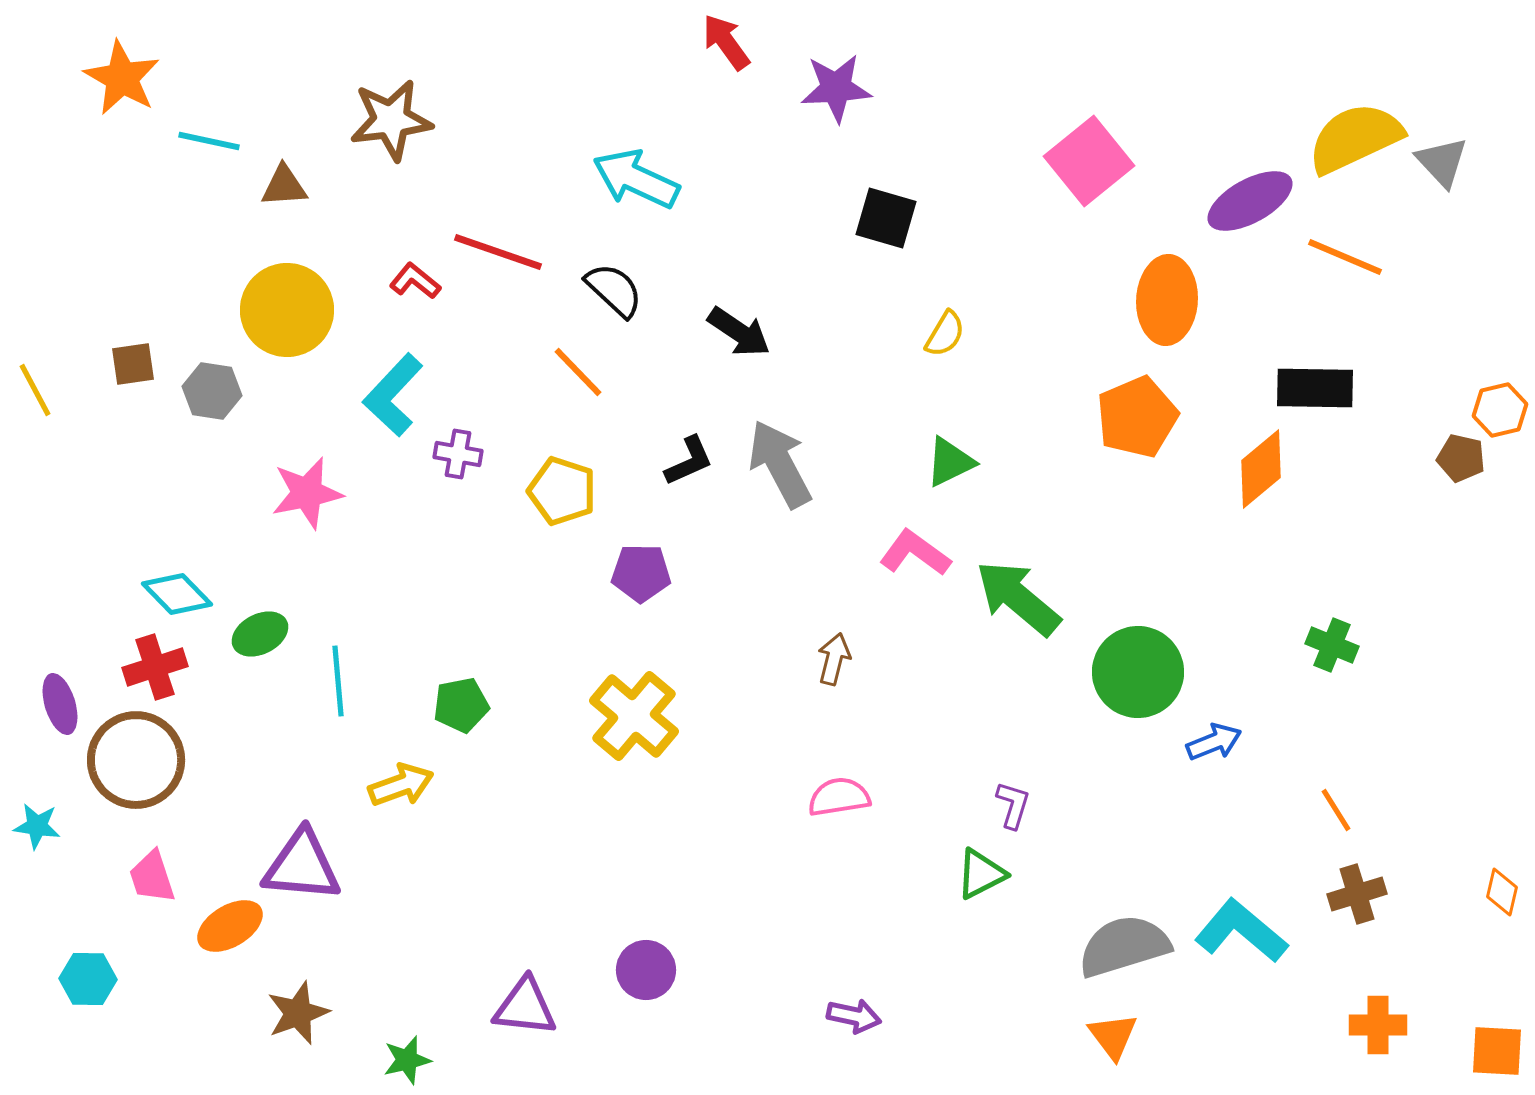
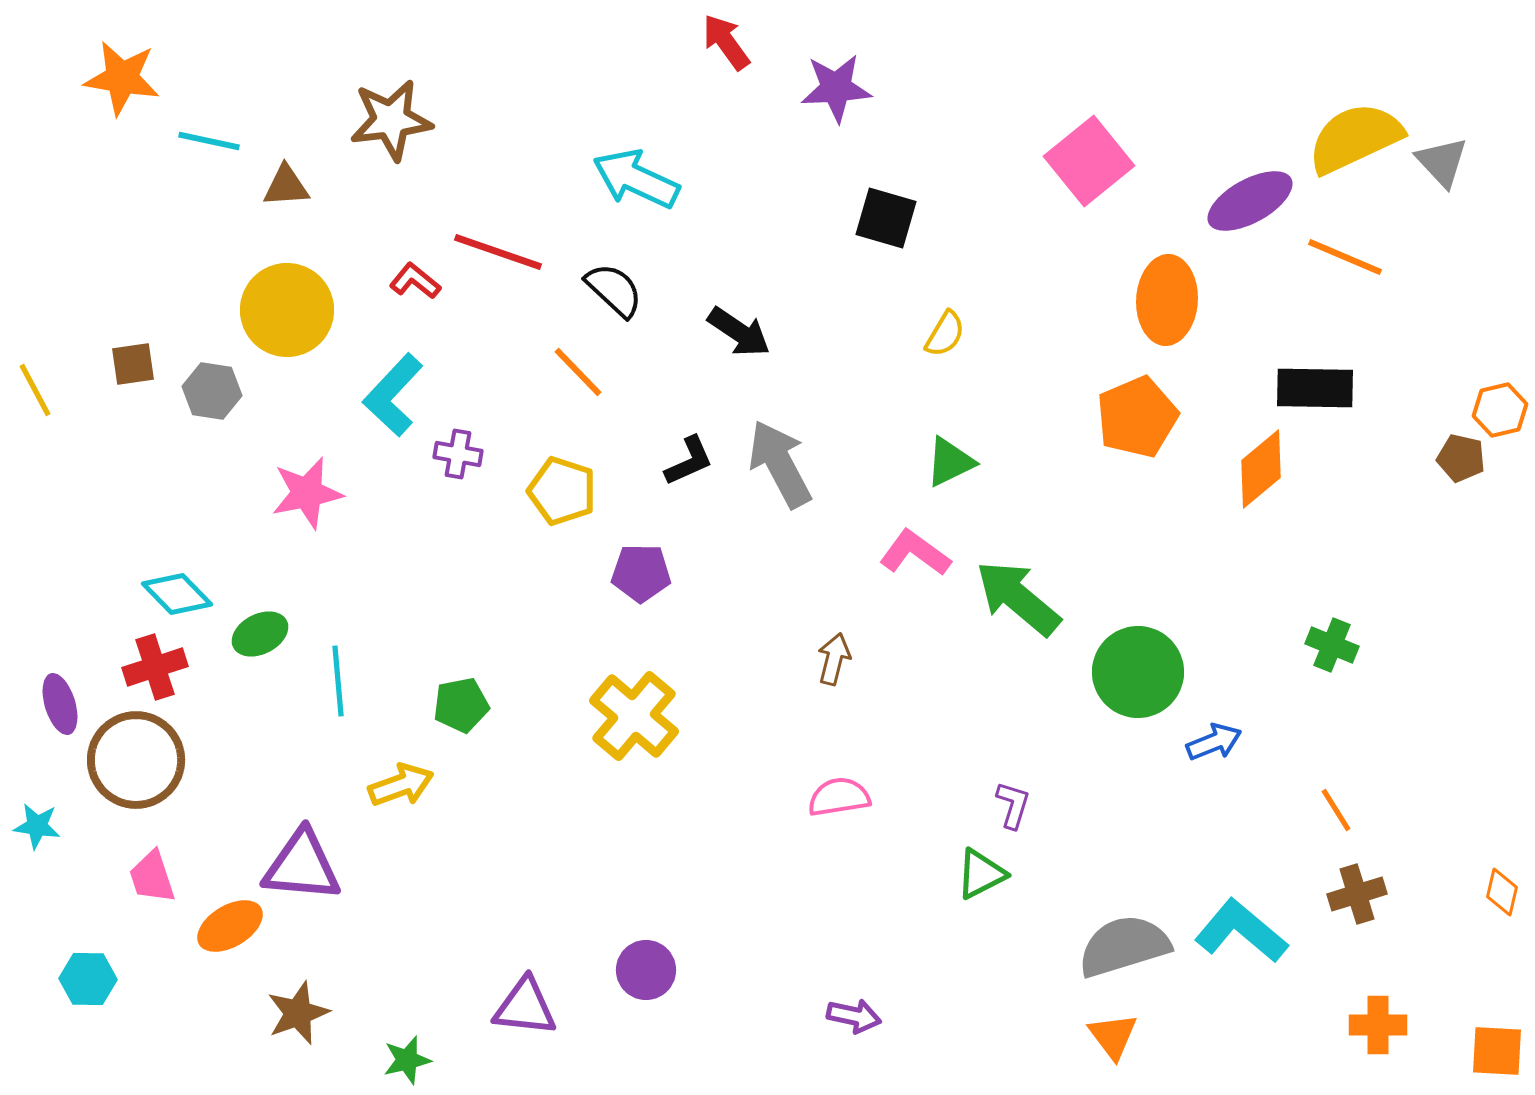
orange star at (122, 78): rotated 20 degrees counterclockwise
brown triangle at (284, 186): moved 2 px right
